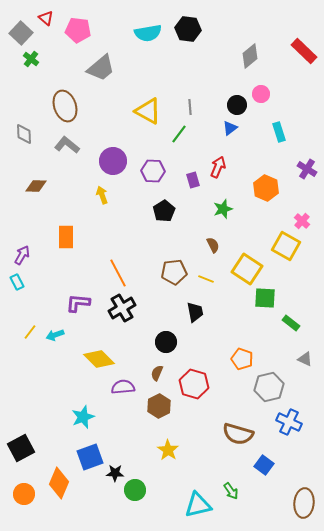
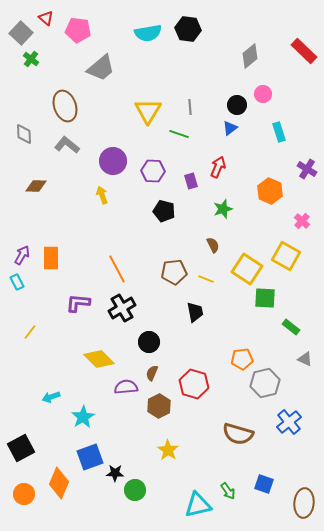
pink circle at (261, 94): moved 2 px right
yellow triangle at (148, 111): rotated 32 degrees clockwise
green line at (179, 134): rotated 72 degrees clockwise
purple rectangle at (193, 180): moved 2 px left, 1 px down
orange hexagon at (266, 188): moved 4 px right, 3 px down
black pentagon at (164, 211): rotated 25 degrees counterclockwise
orange rectangle at (66, 237): moved 15 px left, 21 px down
yellow square at (286, 246): moved 10 px down
orange line at (118, 273): moved 1 px left, 4 px up
green rectangle at (291, 323): moved 4 px down
cyan arrow at (55, 335): moved 4 px left, 62 px down
black circle at (166, 342): moved 17 px left
orange pentagon at (242, 359): rotated 25 degrees counterclockwise
brown semicircle at (157, 373): moved 5 px left
purple semicircle at (123, 387): moved 3 px right
gray hexagon at (269, 387): moved 4 px left, 4 px up
cyan star at (83, 417): rotated 10 degrees counterclockwise
blue cross at (289, 422): rotated 25 degrees clockwise
blue square at (264, 465): moved 19 px down; rotated 18 degrees counterclockwise
green arrow at (231, 491): moved 3 px left
